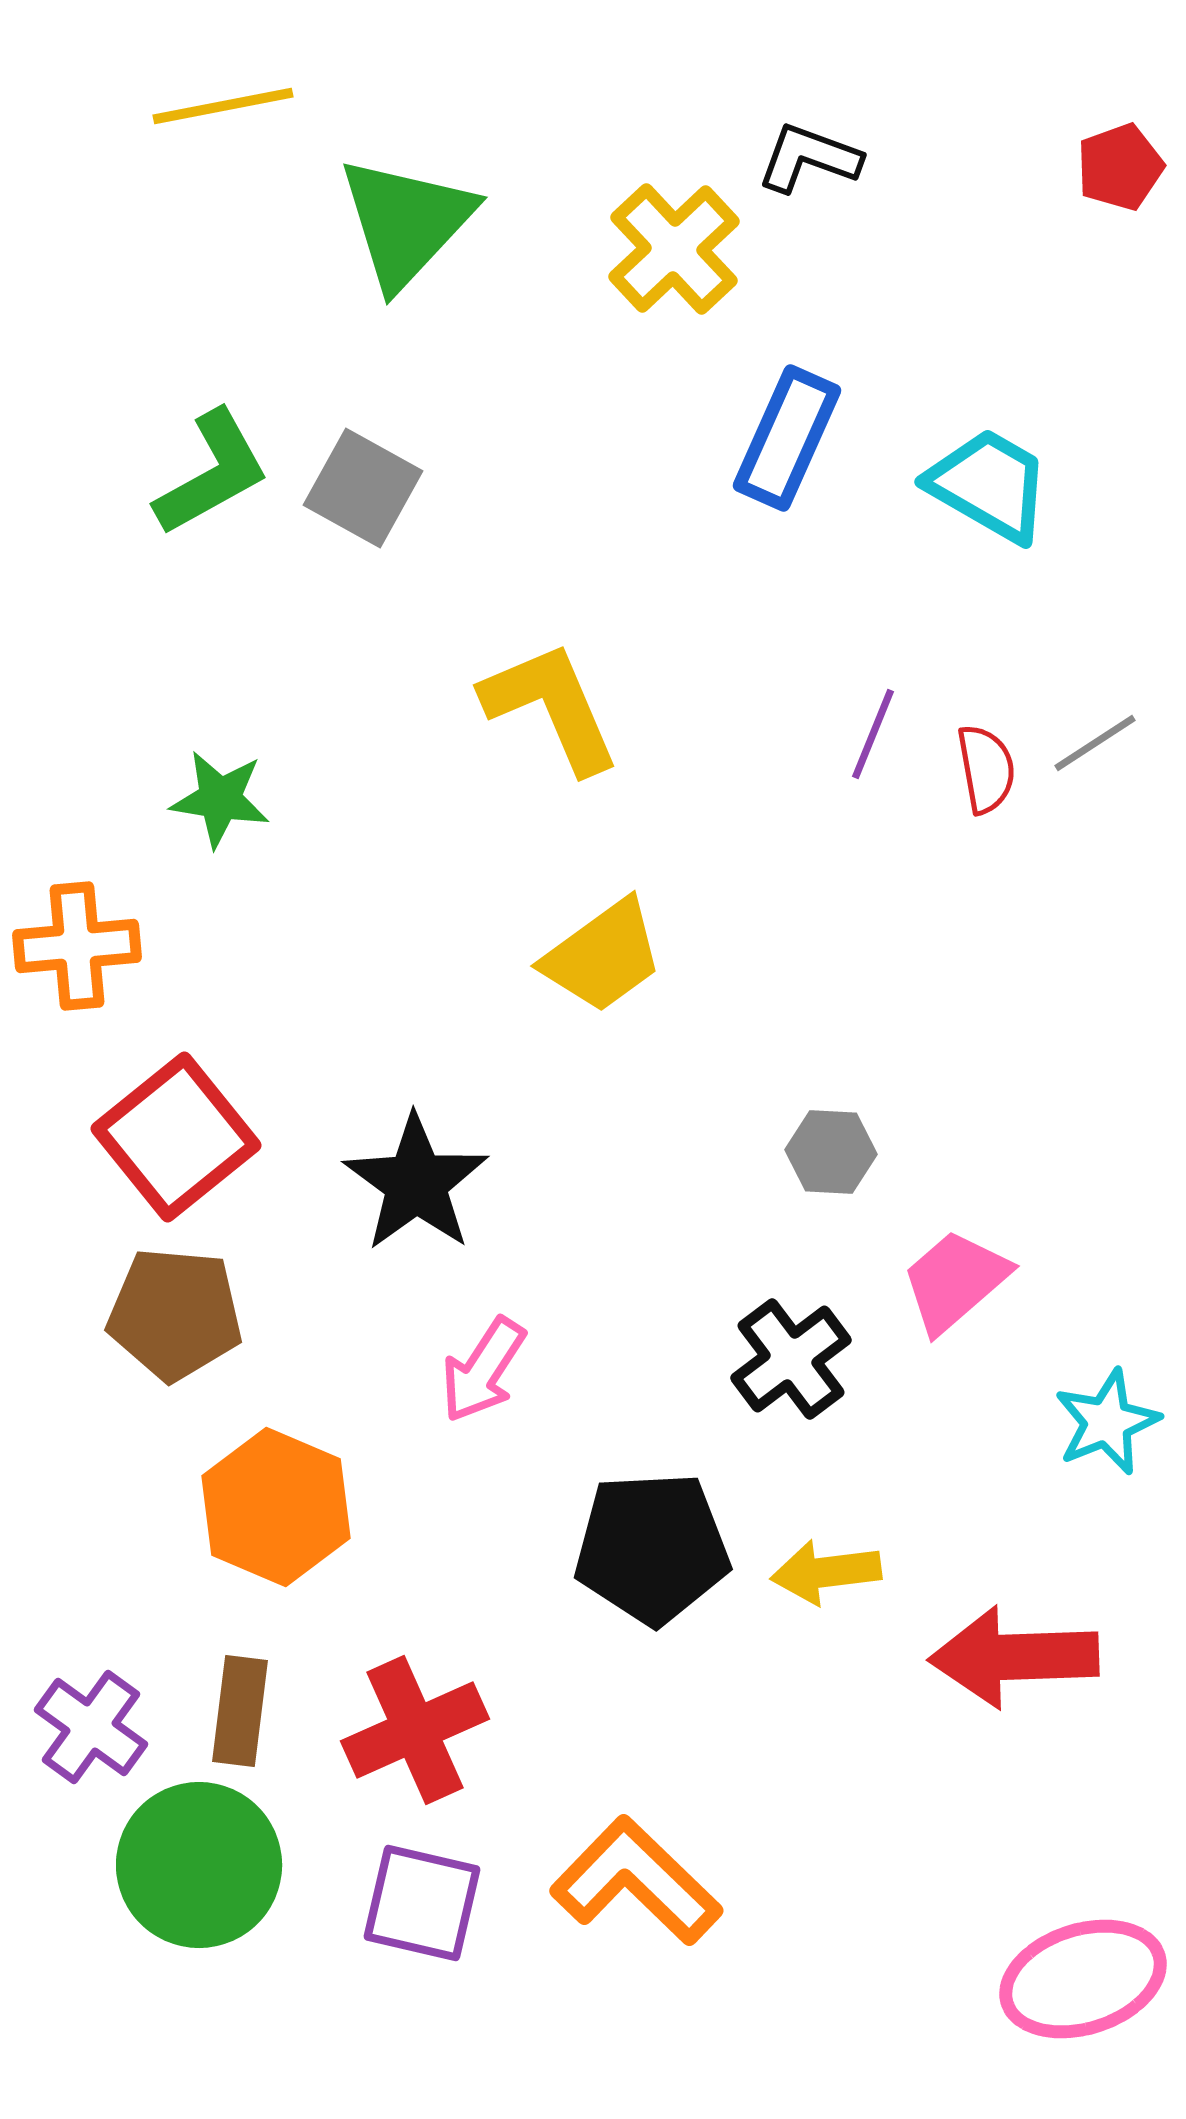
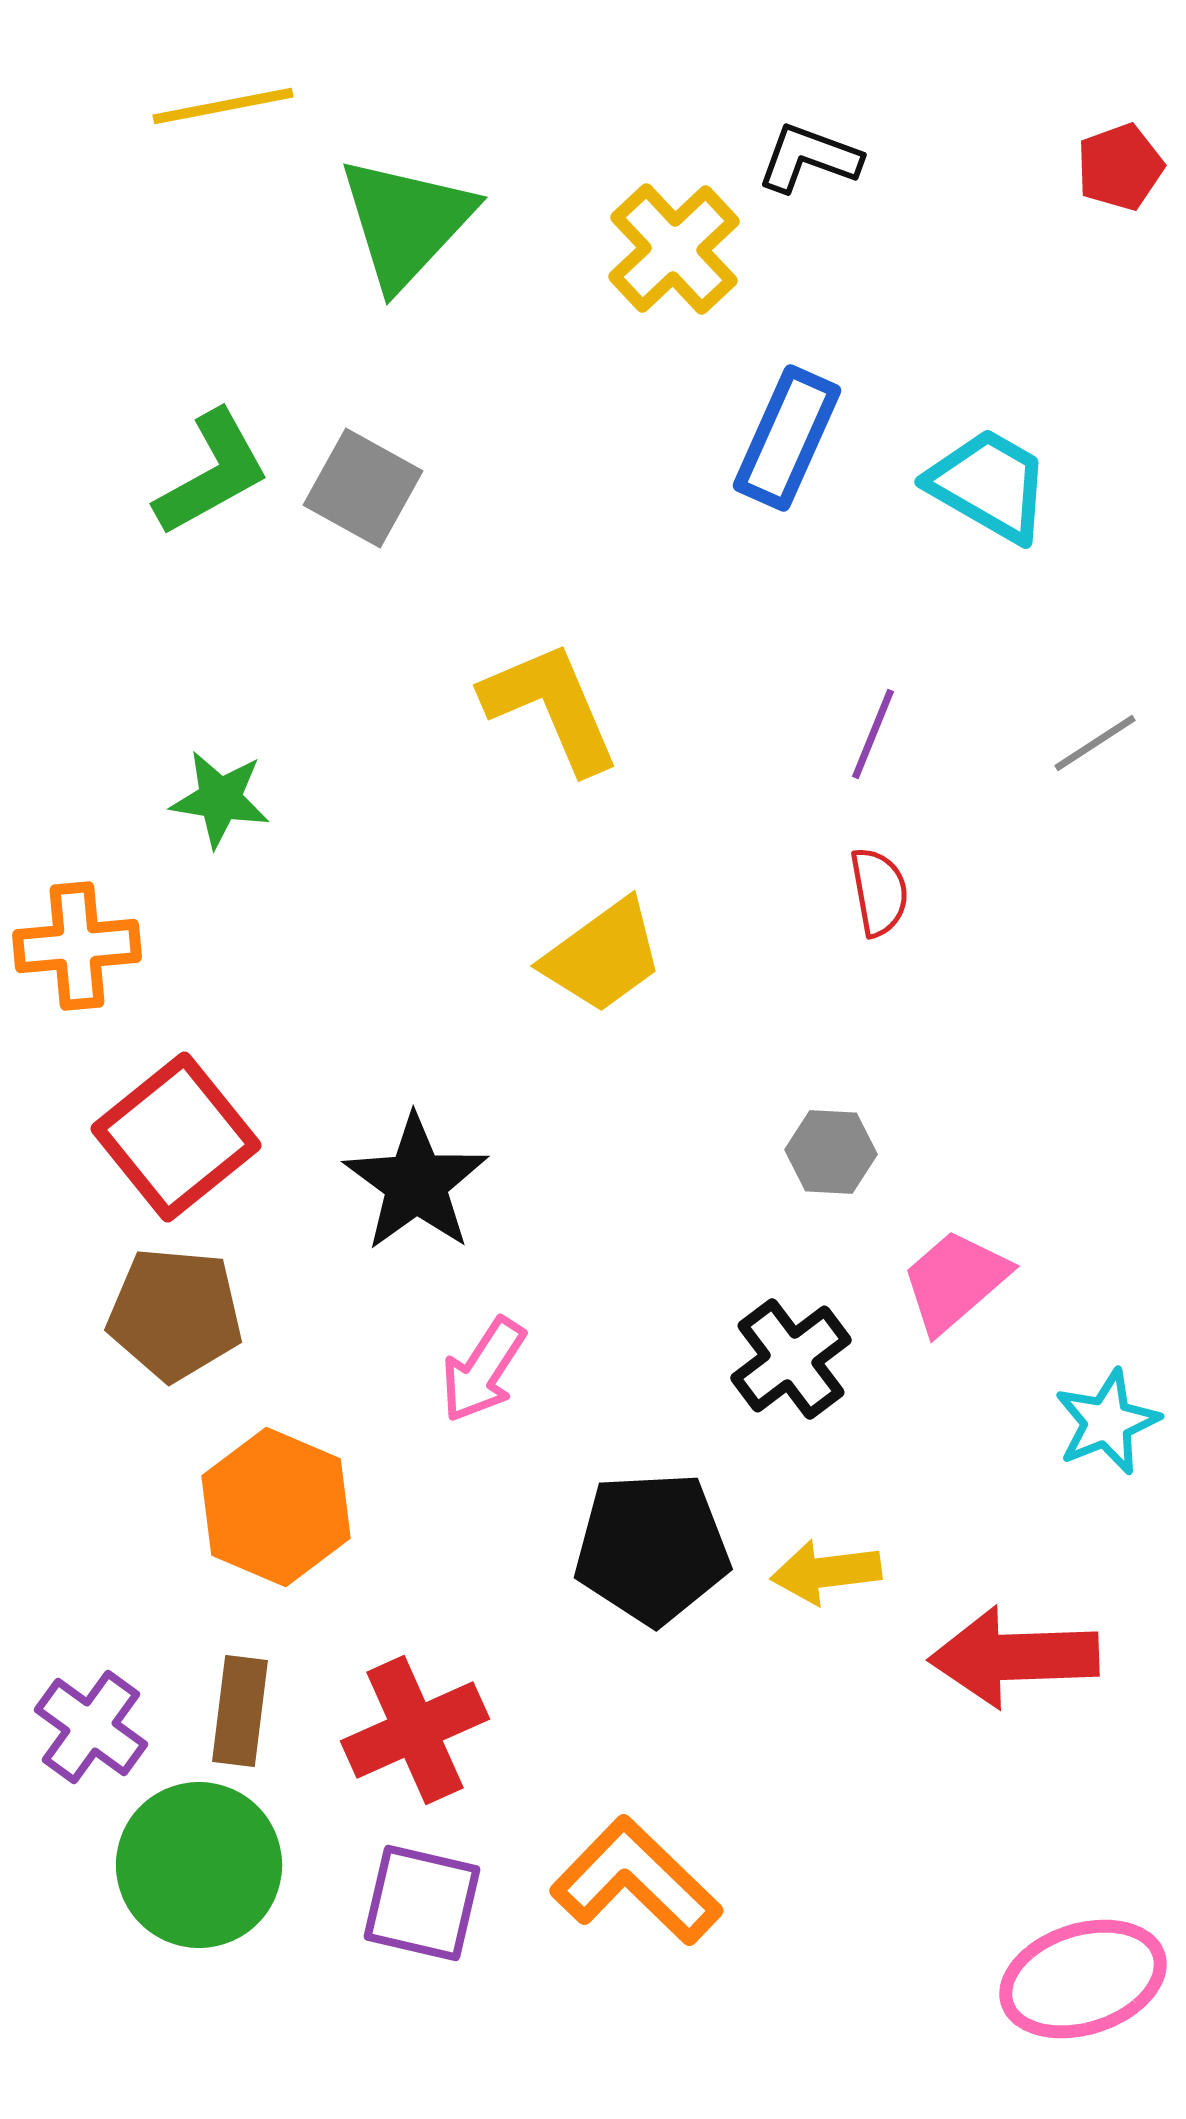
red semicircle: moved 107 px left, 123 px down
